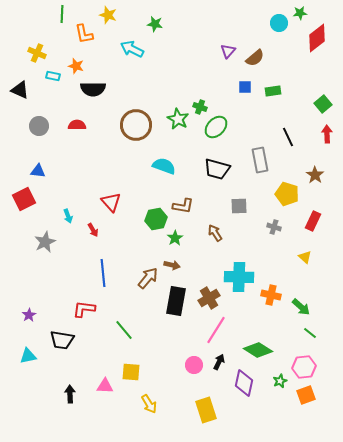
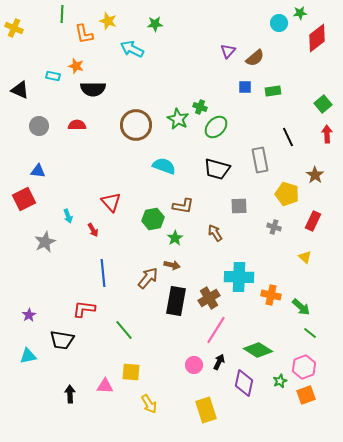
yellow star at (108, 15): moved 6 px down
green star at (155, 24): rotated 14 degrees counterclockwise
yellow cross at (37, 53): moved 23 px left, 25 px up
green hexagon at (156, 219): moved 3 px left
pink hexagon at (304, 367): rotated 15 degrees counterclockwise
